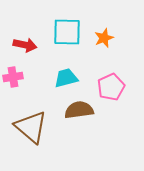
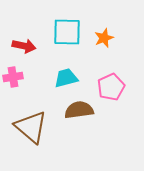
red arrow: moved 1 px left, 1 px down
